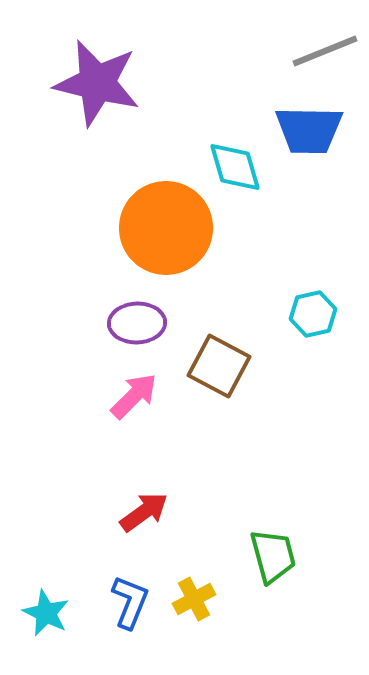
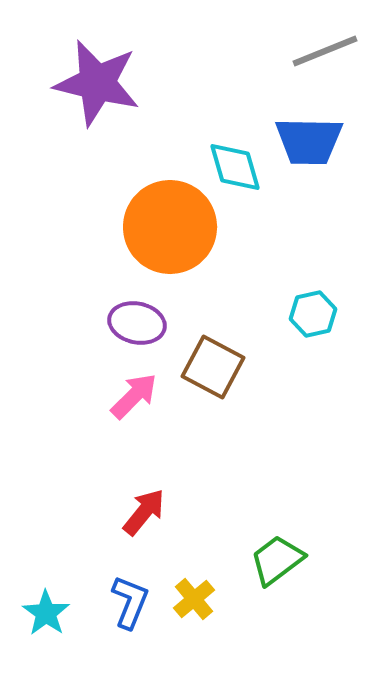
blue trapezoid: moved 11 px down
orange circle: moved 4 px right, 1 px up
purple ellipse: rotated 14 degrees clockwise
brown square: moved 6 px left, 1 px down
red arrow: rotated 15 degrees counterclockwise
green trapezoid: moved 4 px right, 4 px down; rotated 112 degrees counterclockwise
yellow cross: rotated 12 degrees counterclockwise
cyan star: rotated 9 degrees clockwise
